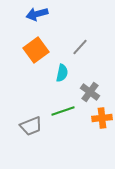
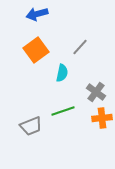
gray cross: moved 6 px right
